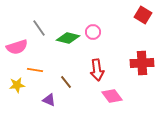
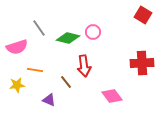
red arrow: moved 13 px left, 4 px up
